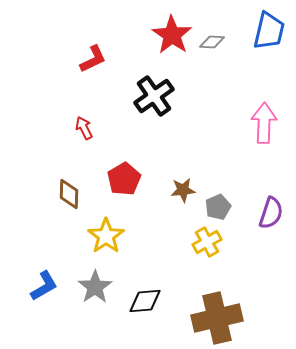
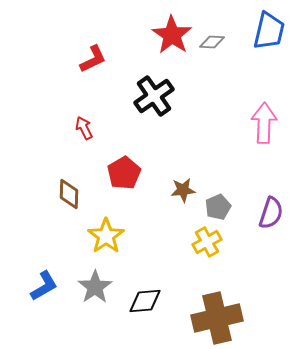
red pentagon: moved 6 px up
